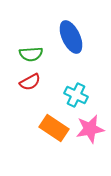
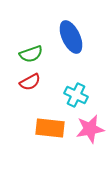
green semicircle: rotated 15 degrees counterclockwise
orange rectangle: moved 4 px left; rotated 28 degrees counterclockwise
